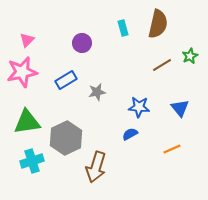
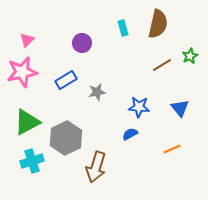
green triangle: rotated 20 degrees counterclockwise
